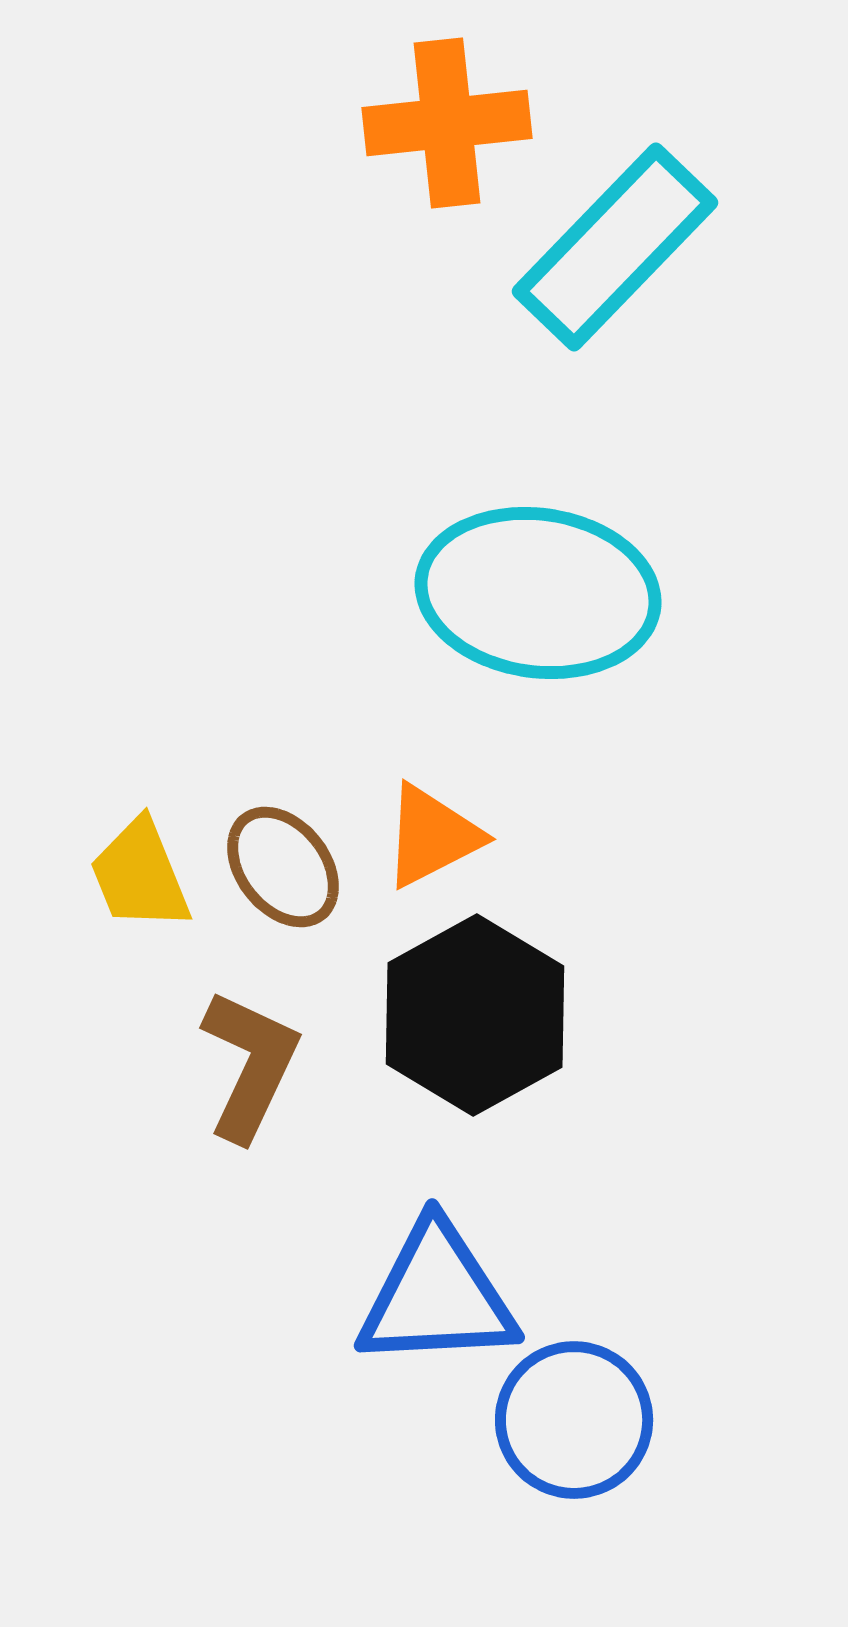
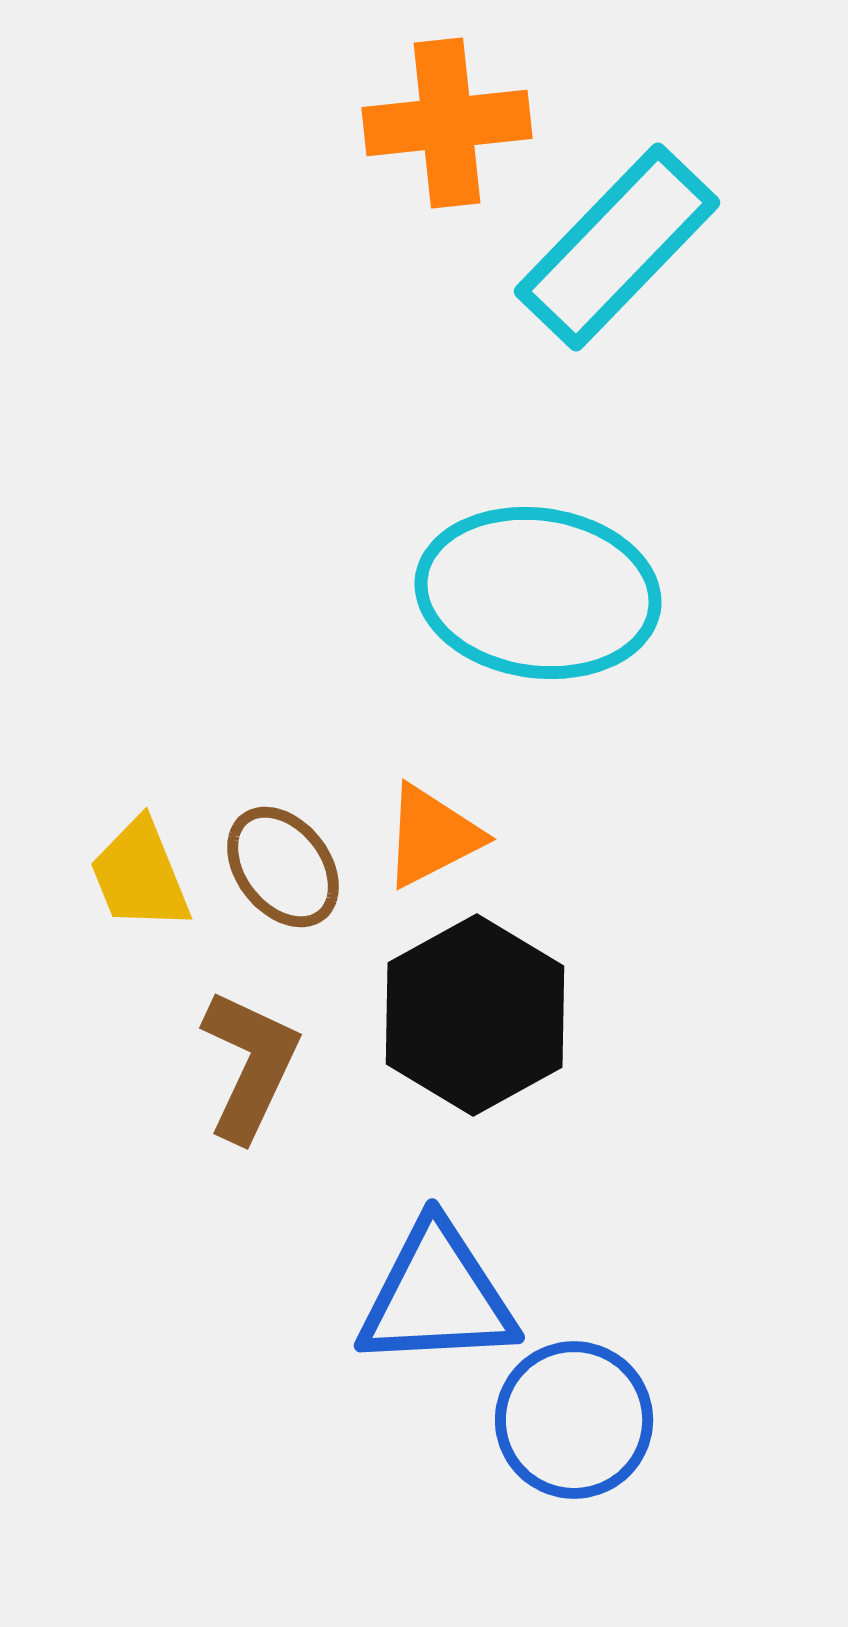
cyan rectangle: moved 2 px right
